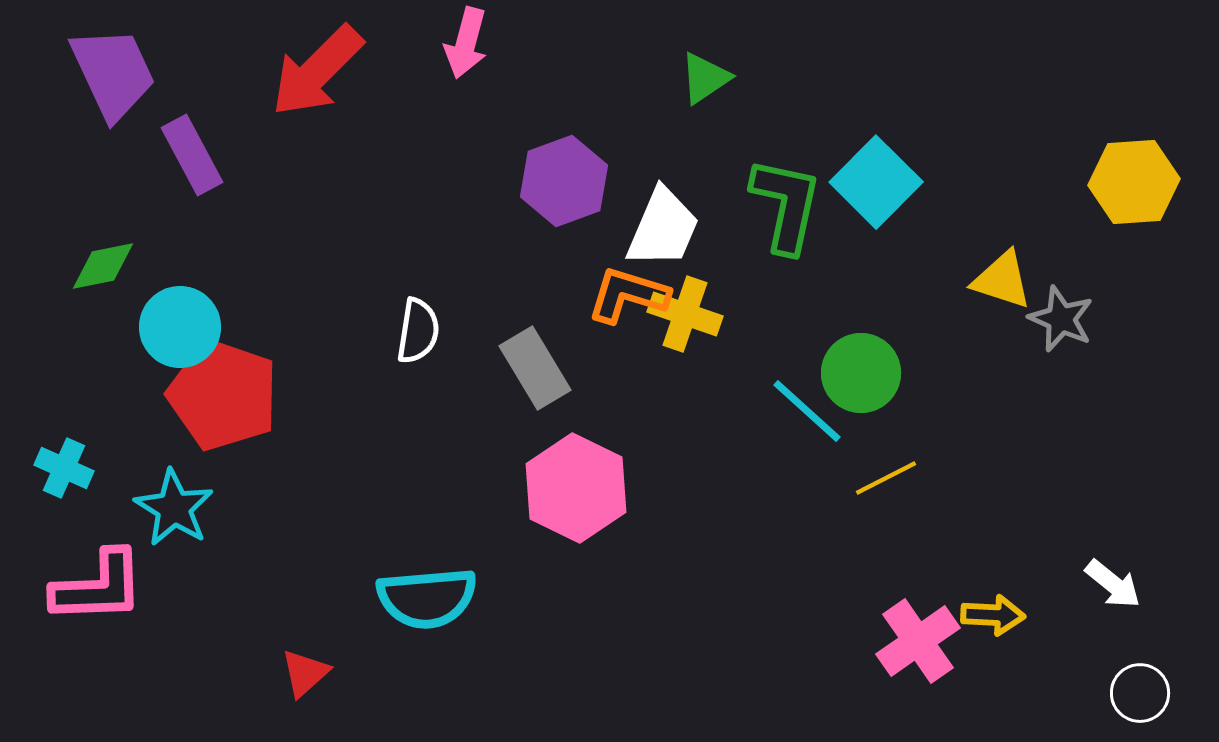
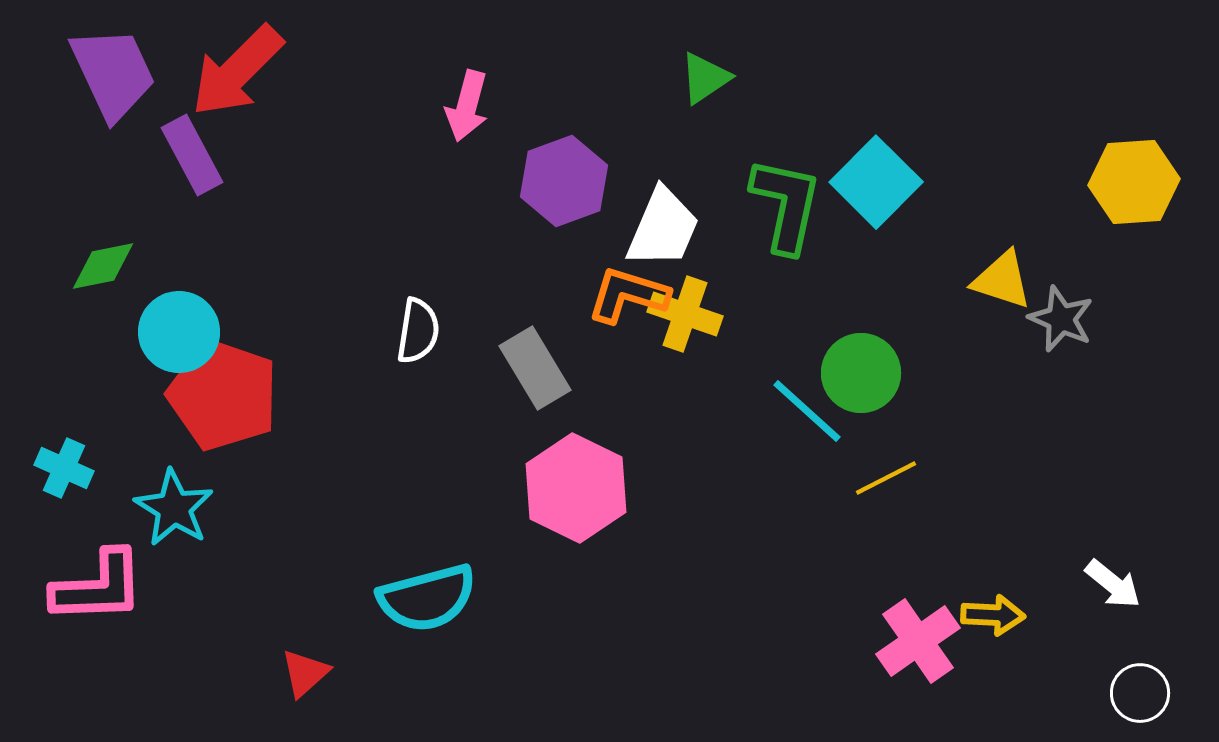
pink arrow: moved 1 px right, 63 px down
red arrow: moved 80 px left
cyan circle: moved 1 px left, 5 px down
cyan semicircle: rotated 10 degrees counterclockwise
